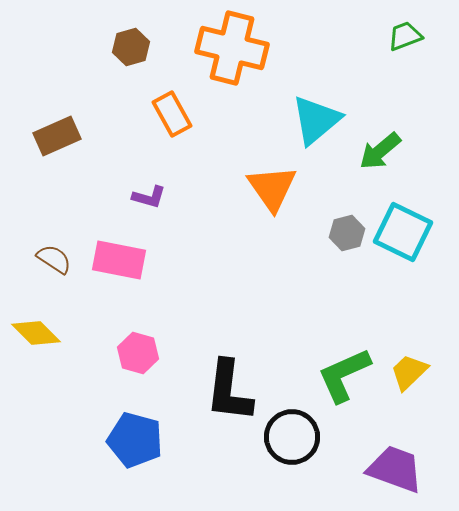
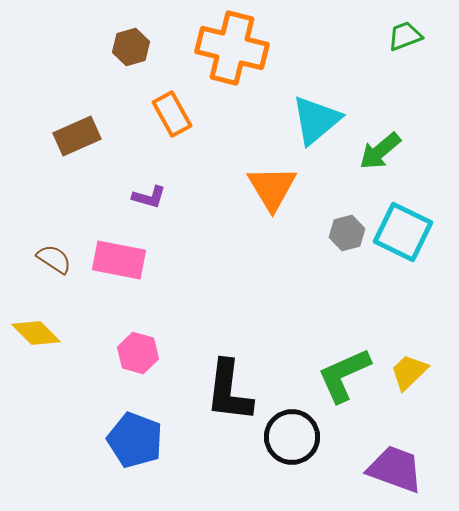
brown rectangle: moved 20 px right
orange triangle: rotated 4 degrees clockwise
blue pentagon: rotated 6 degrees clockwise
